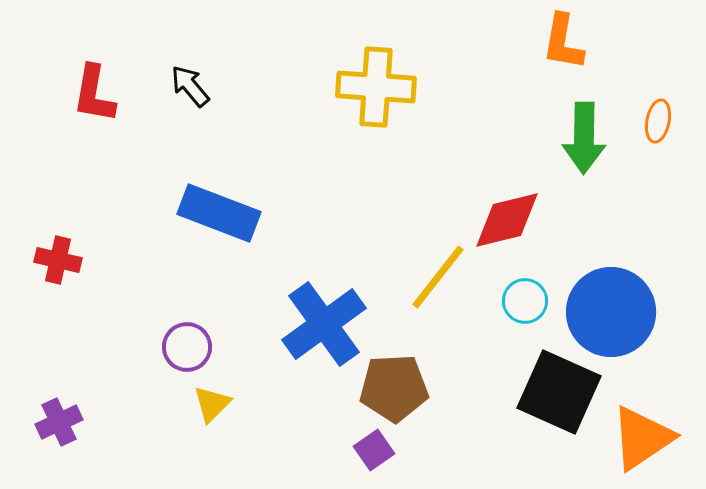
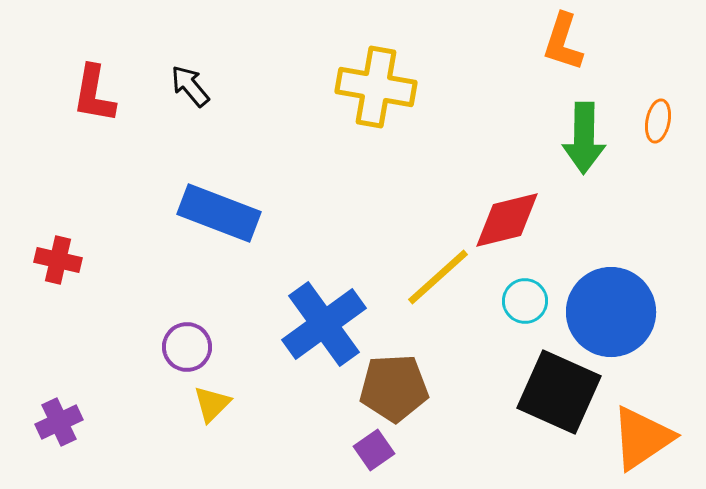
orange L-shape: rotated 8 degrees clockwise
yellow cross: rotated 6 degrees clockwise
yellow line: rotated 10 degrees clockwise
